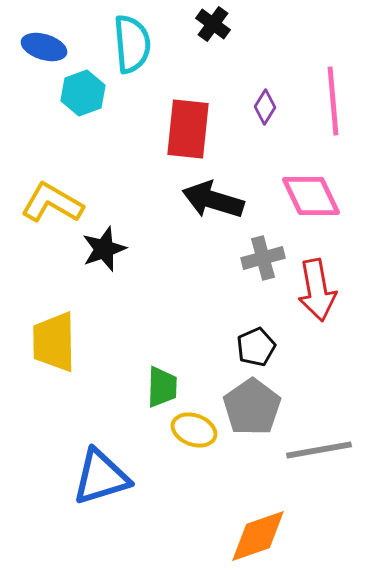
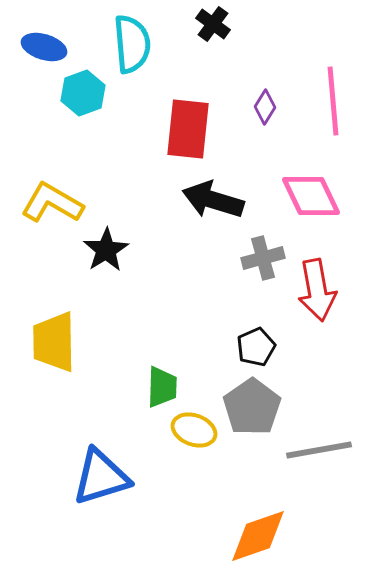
black star: moved 2 px right, 1 px down; rotated 12 degrees counterclockwise
